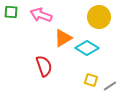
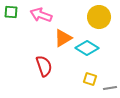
yellow square: moved 1 px left, 1 px up
gray line: moved 2 px down; rotated 24 degrees clockwise
